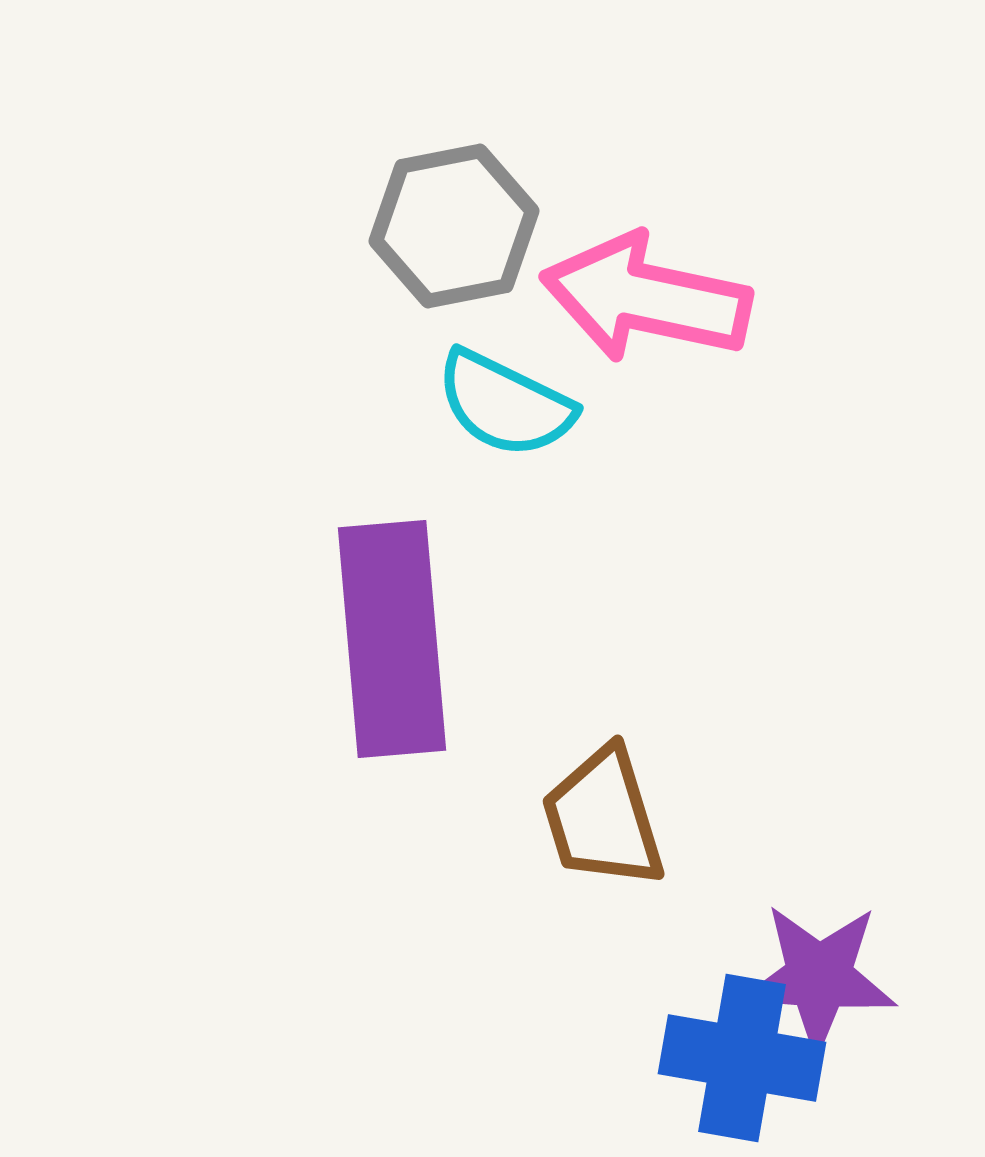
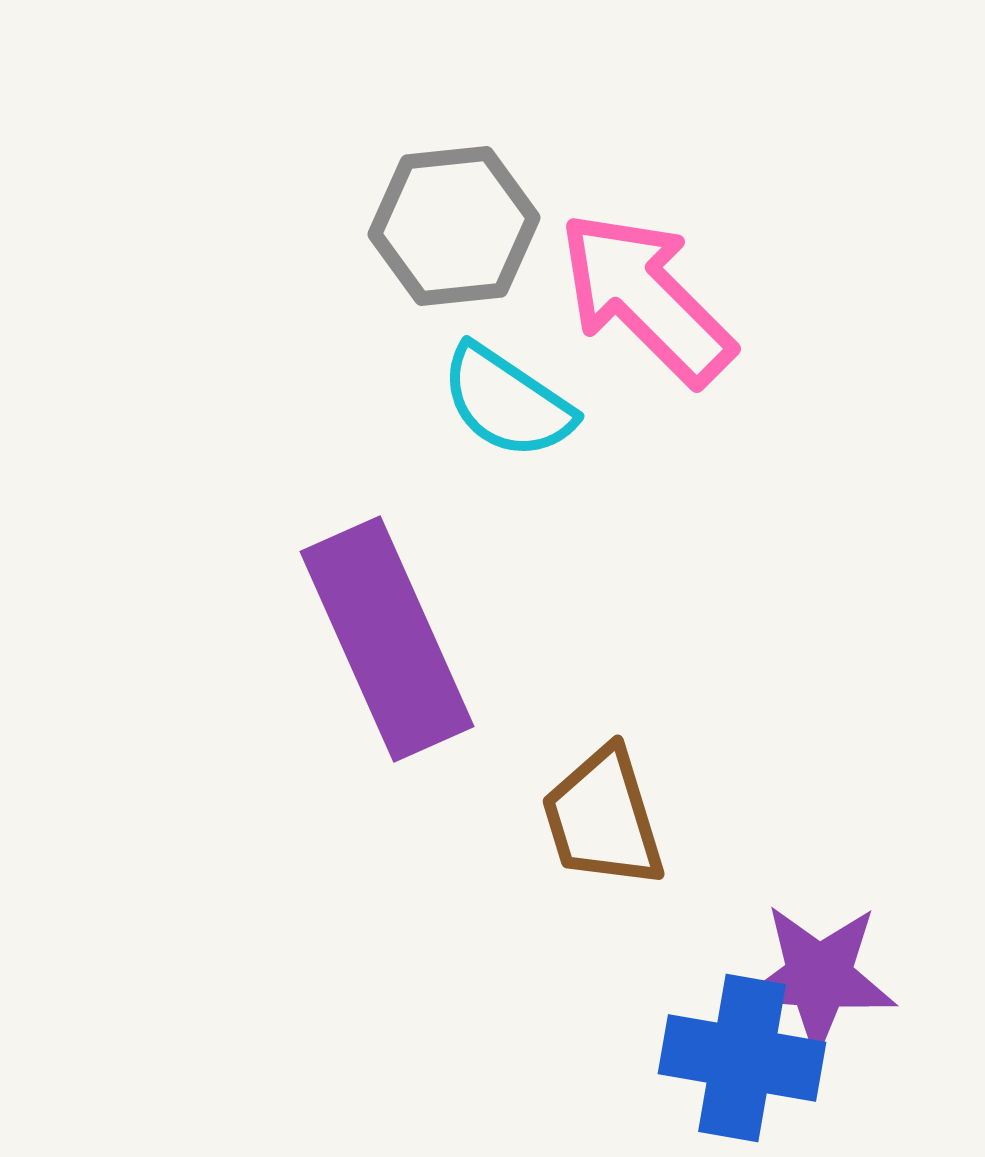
gray hexagon: rotated 5 degrees clockwise
pink arrow: rotated 33 degrees clockwise
cyan semicircle: moved 2 px right, 2 px up; rotated 8 degrees clockwise
purple rectangle: moved 5 px left; rotated 19 degrees counterclockwise
